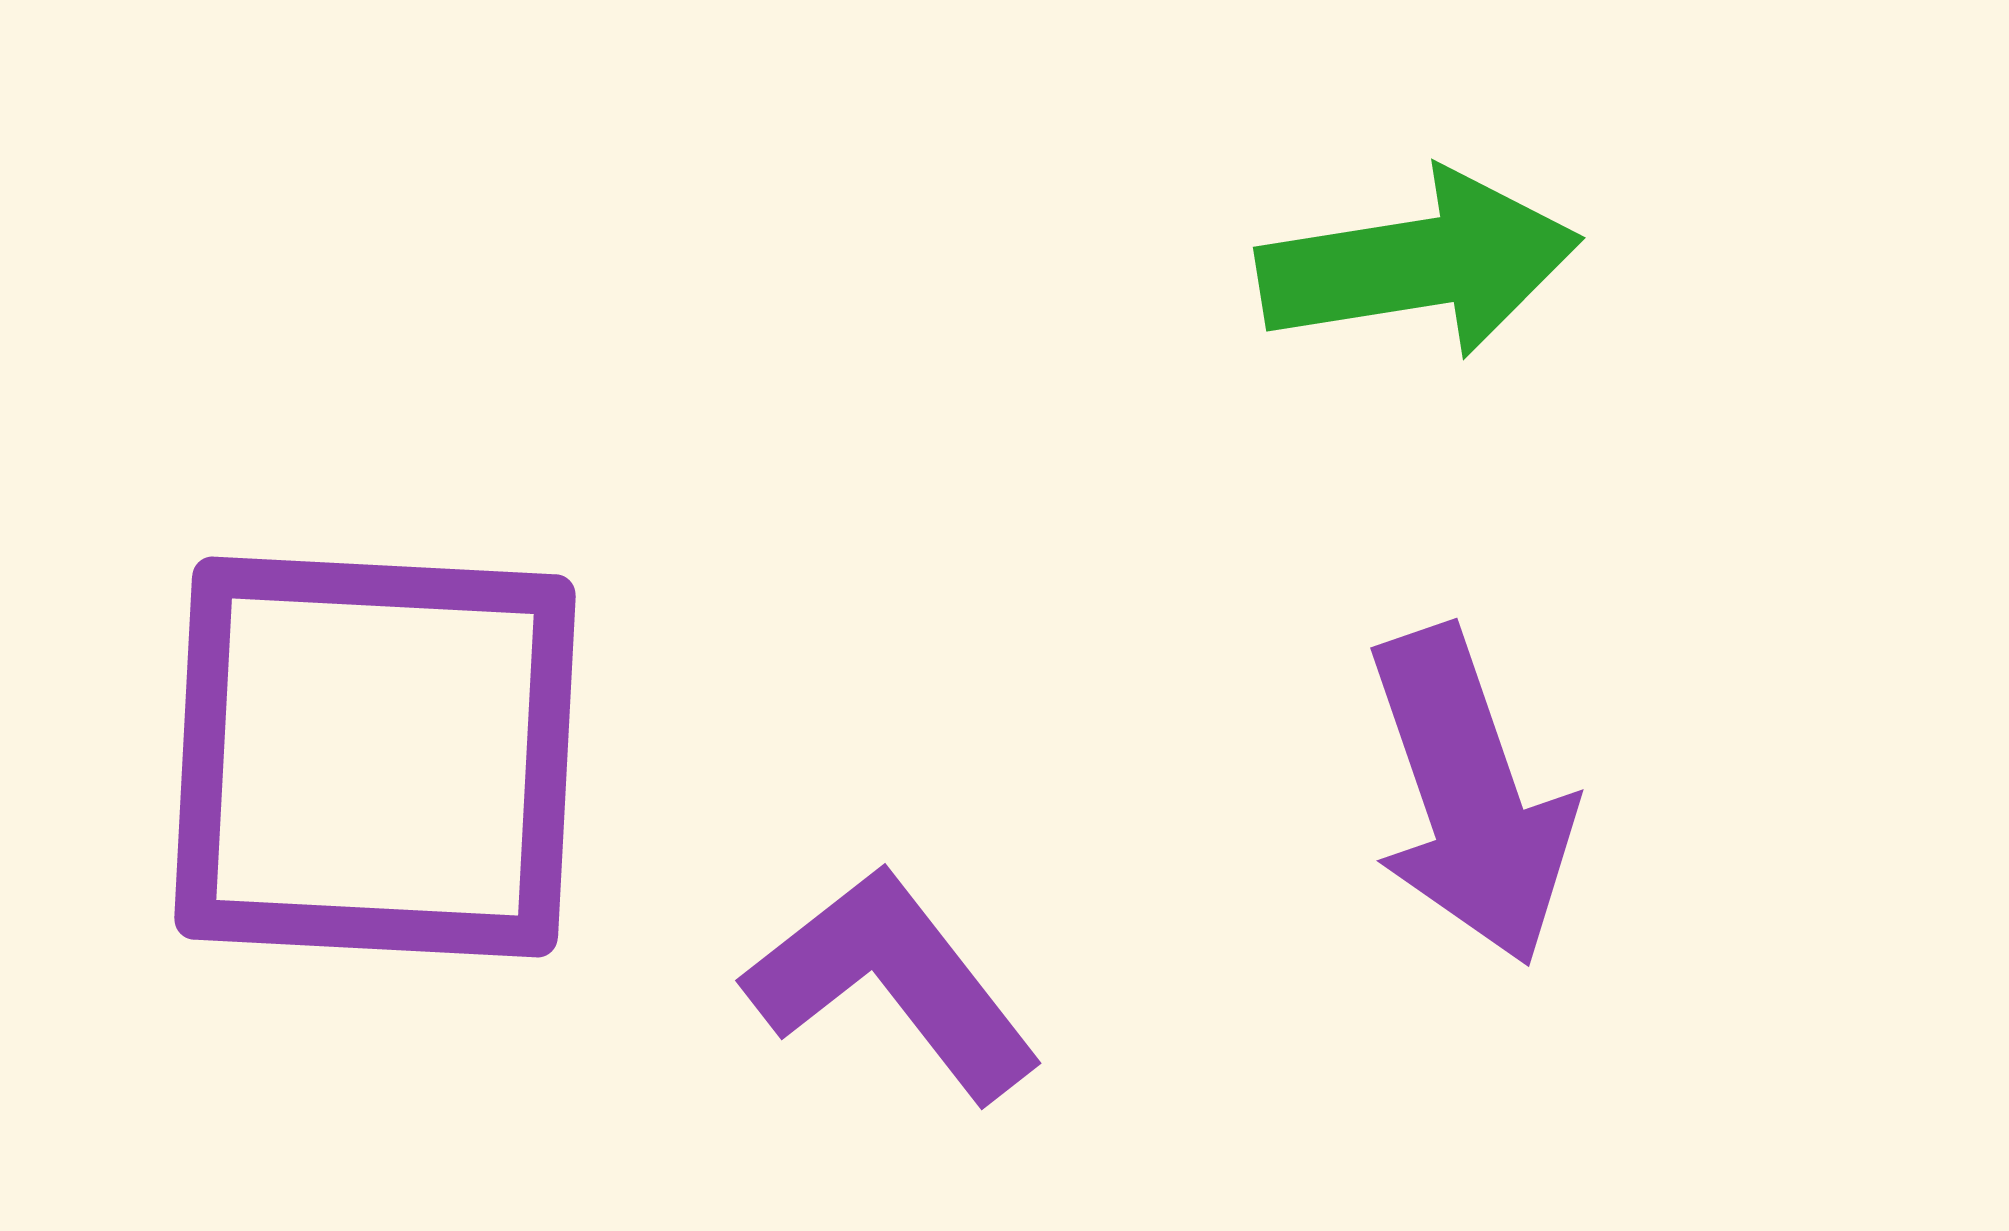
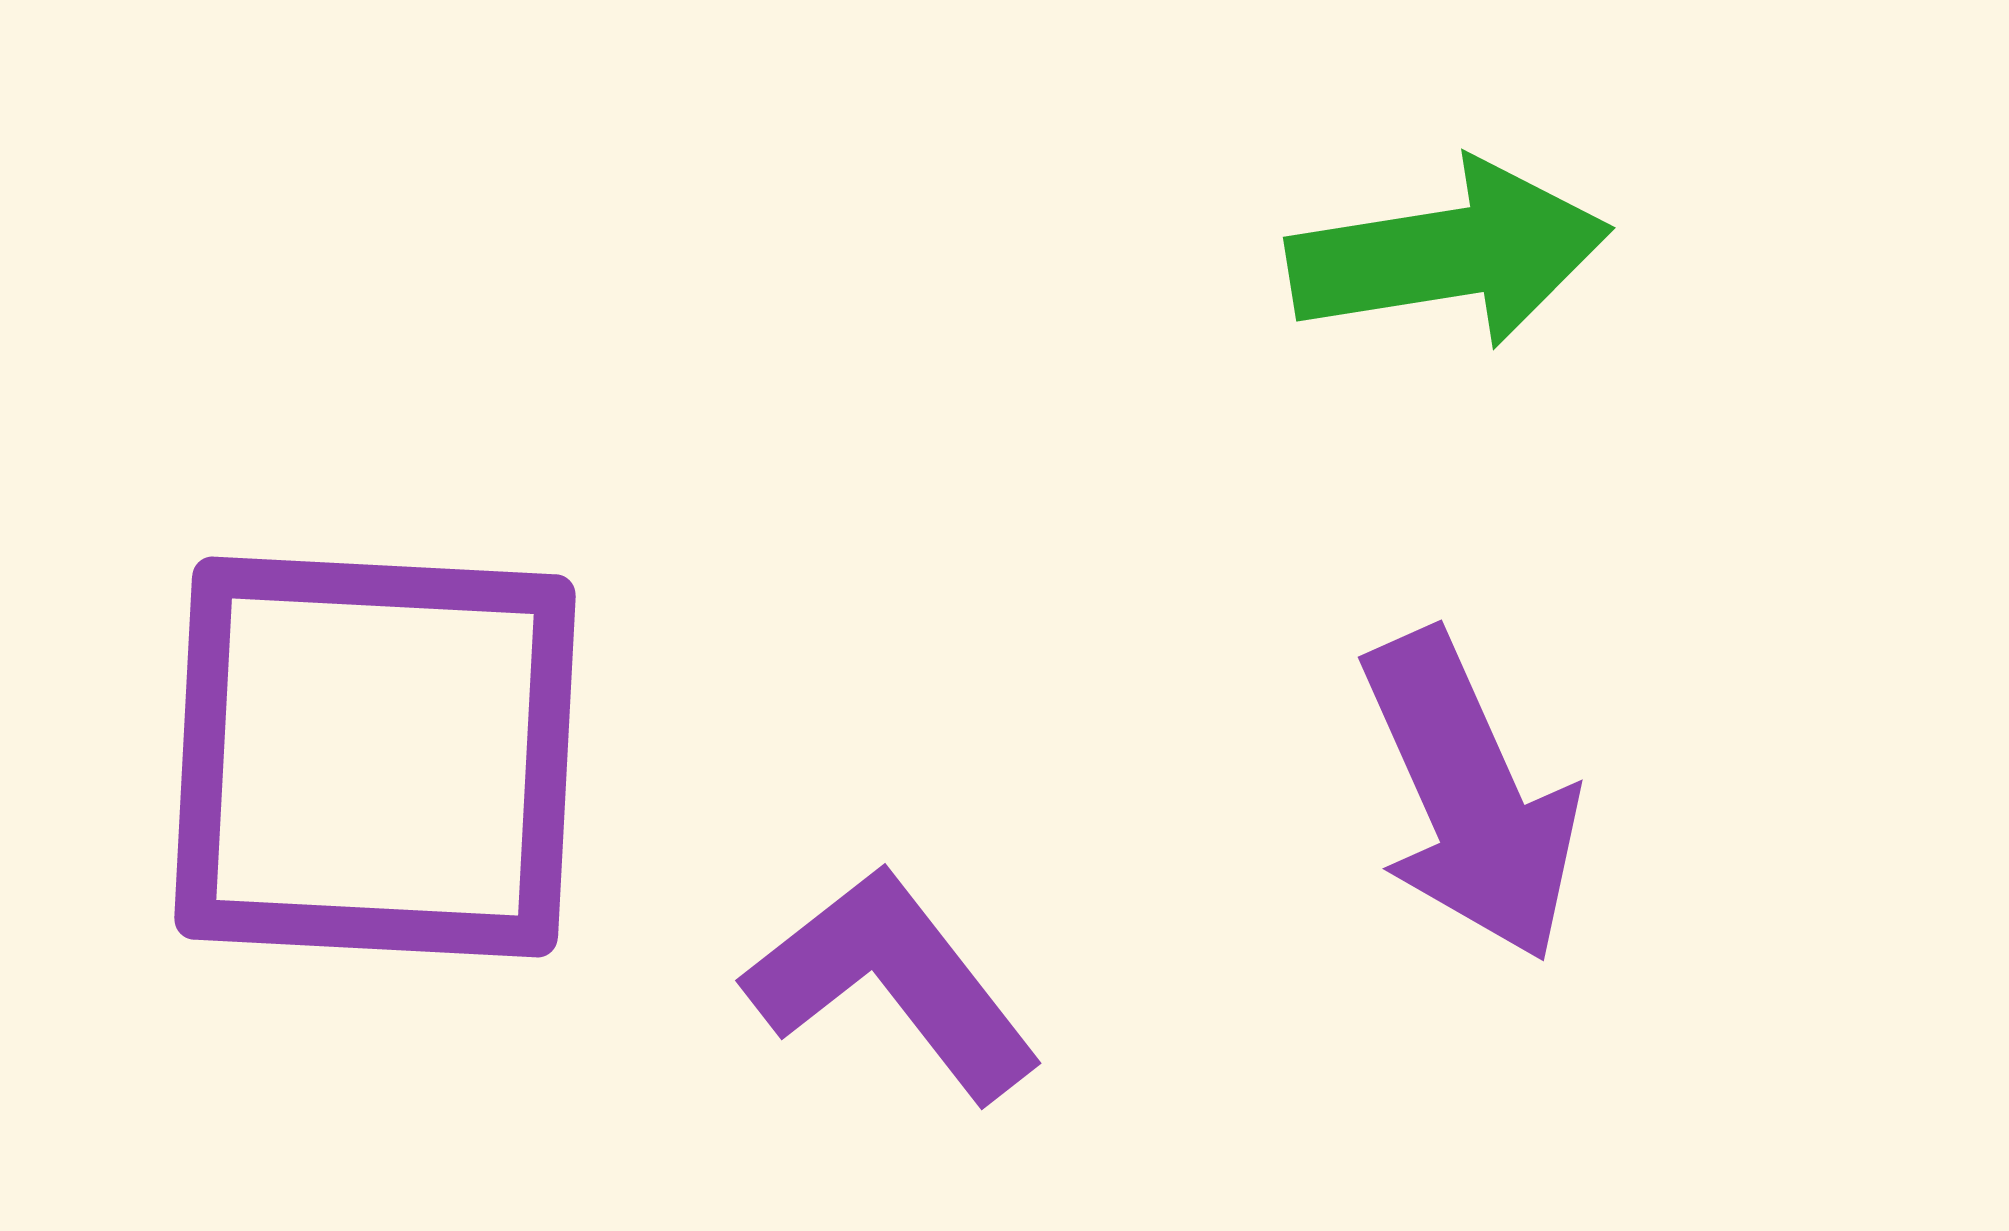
green arrow: moved 30 px right, 10 px up
purple arrow: rotated 5 degrees counterclockwise
